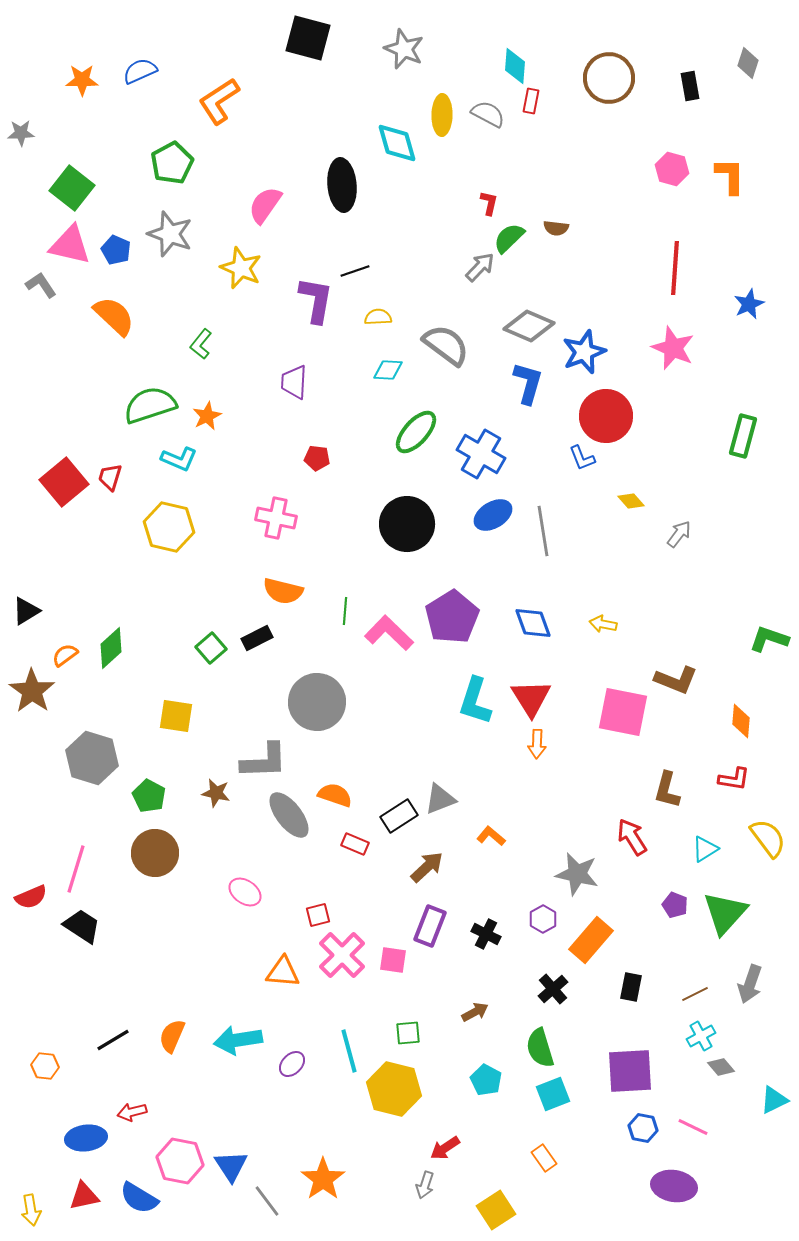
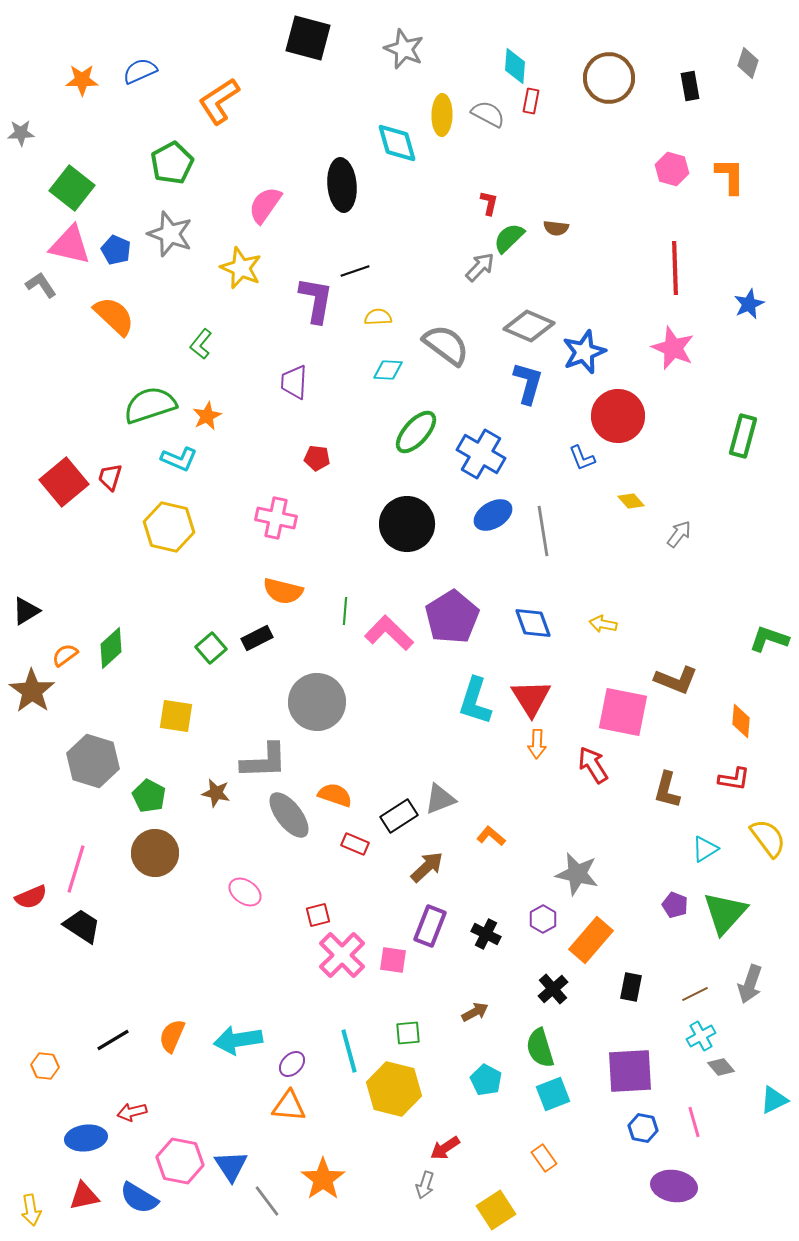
red line at (675, 268): rotated 6 degrees counterclockwise
red circle at (606, 416): moved 12 px right
gray hexagon at (92, 758): moved 1 px right, 3 px down
red arrow at (632, 837): moved 39 px left, 72 px up
orange triangle at (283, 972): moved 6 px right, 134 px down
pink line at (693, 1127): moved 1 px right, 5 px up; rotated 48 degrees clockwise
